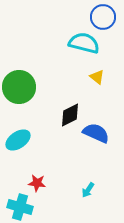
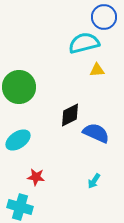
blue circle: moved 1 px right
cyan semicircle: rotated 28 degrees counterclockwise
yellow triangle: moved 7 px up; rotated 42 degrees counterclockwise
red star: moved 1 px left, 6 px up
cyan arrow: moved 6 px right, 9 px up
